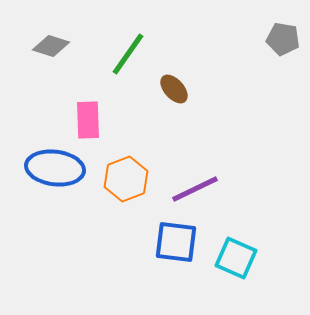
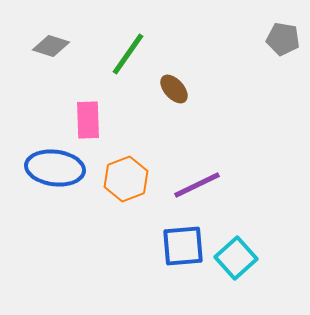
purple line: moved 2 px right, 4 px up
blue square: moved 7 px right, 4 px down; rotated 12 degrees counterclockwise
cyan square: rotated 24 degrees clockwise
